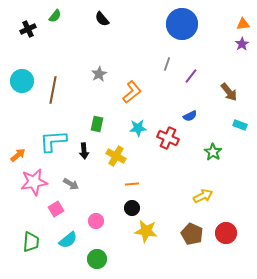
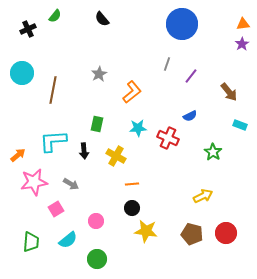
cyan circle: moved 8 px up
brown pentagon: rotated 10 degrees counterclockwise
